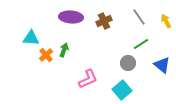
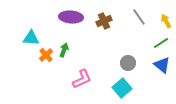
green line: moved 20 px right, 1 px up
pink L-shape: moved 6 px left
cyan square: moved 2 px up
